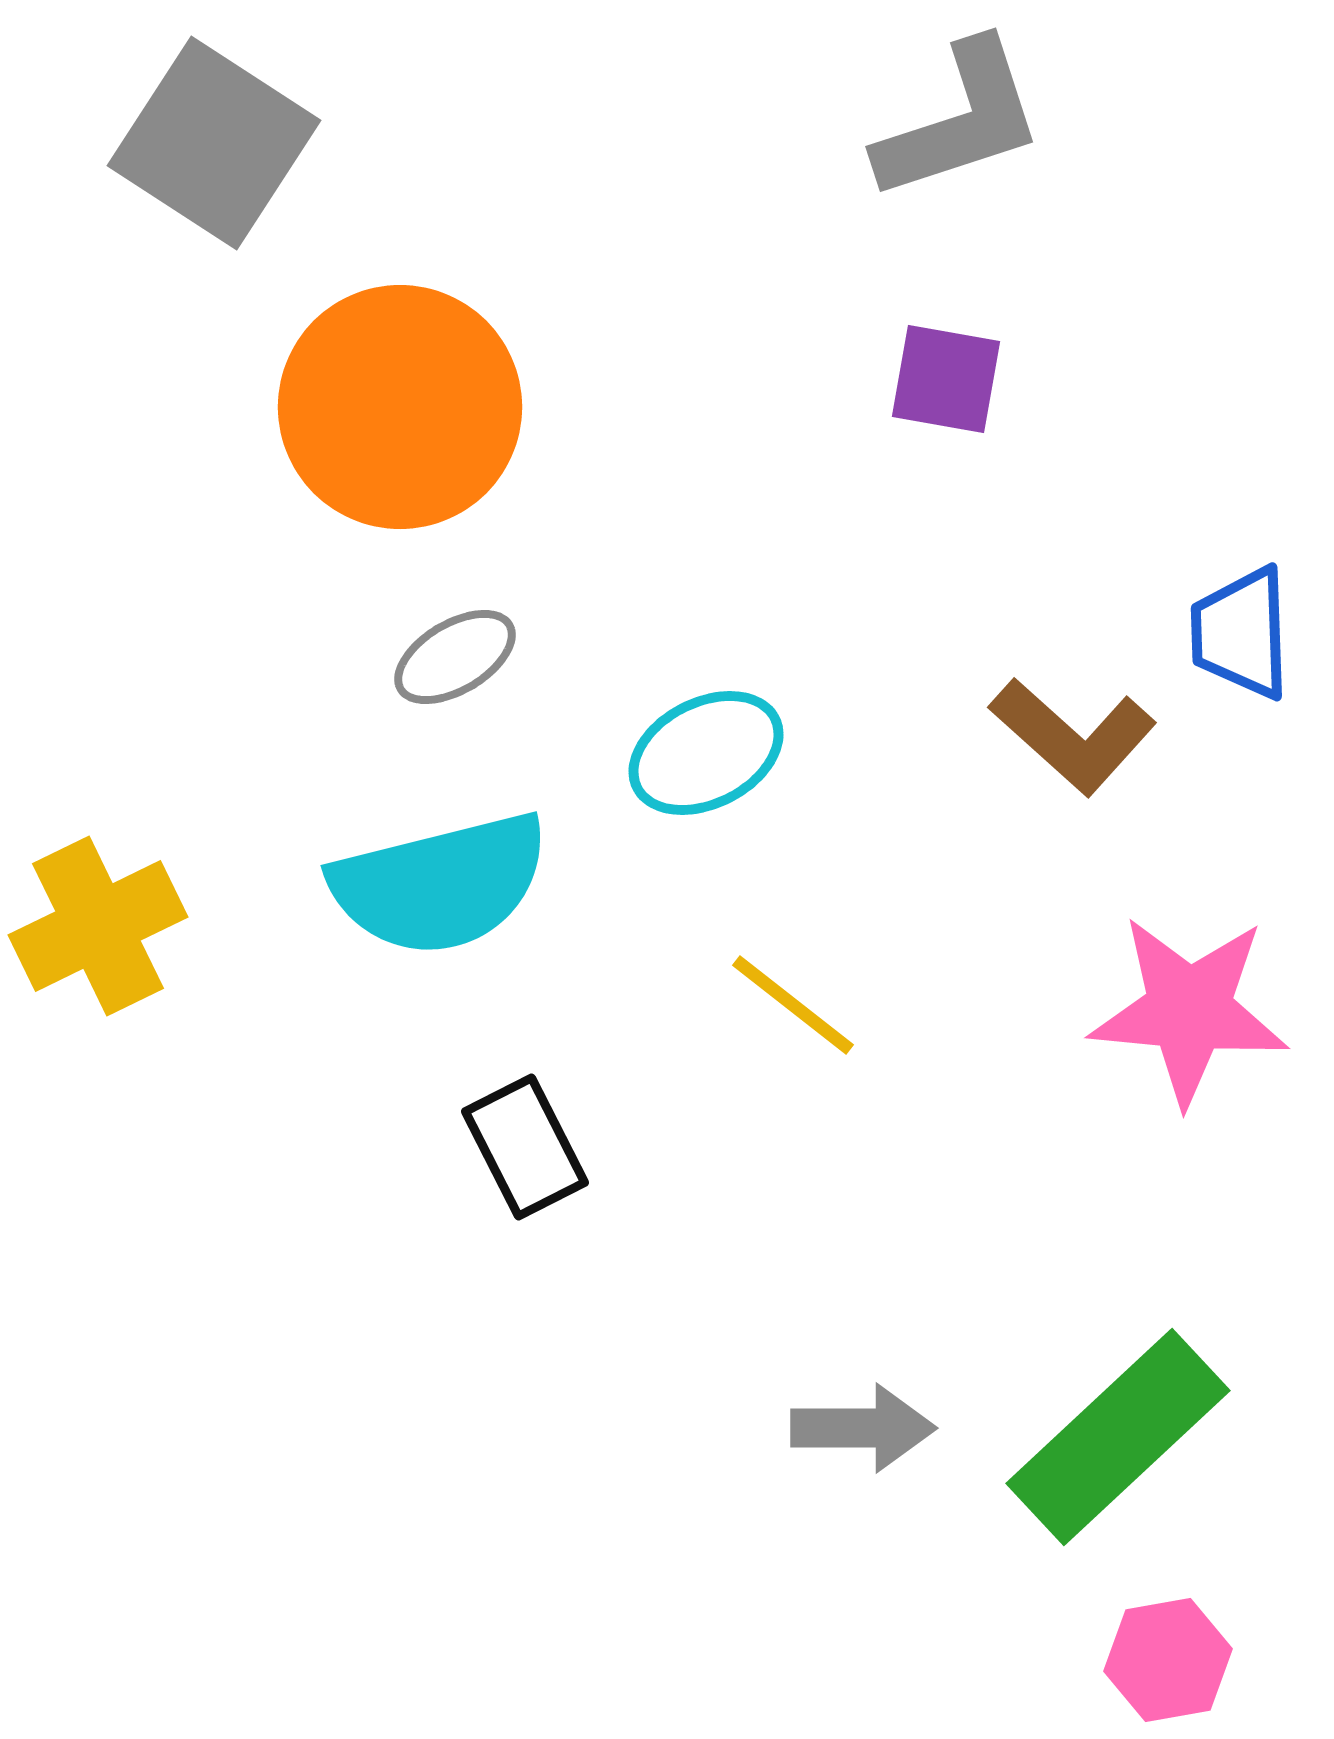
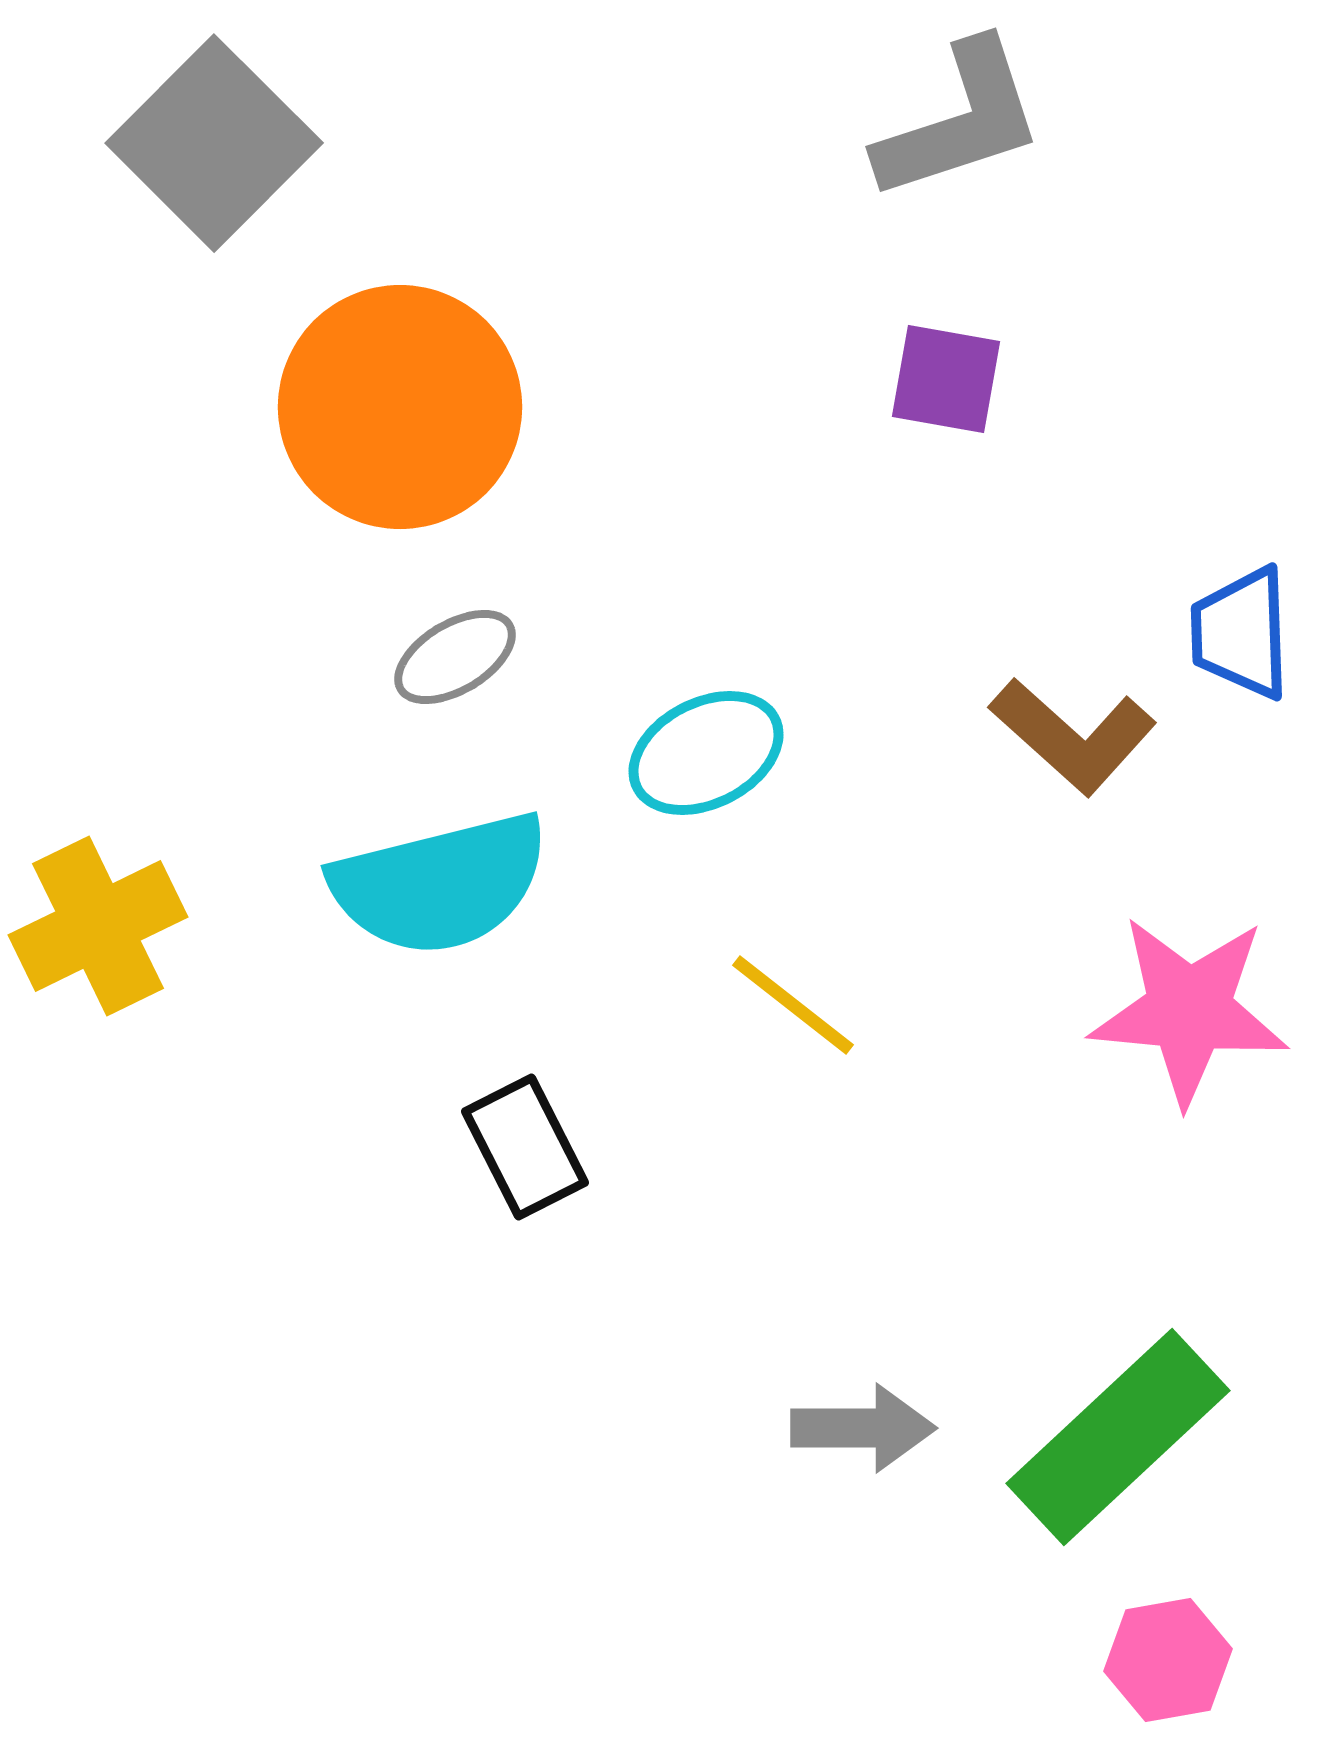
gray square: rotated 12 degrees clockwise
